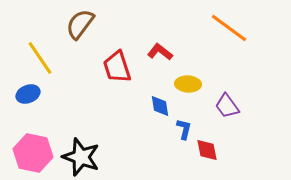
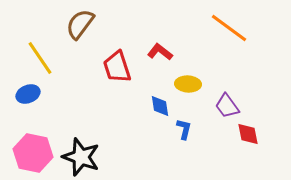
red diamond: moved 41 px right, 16 px up
